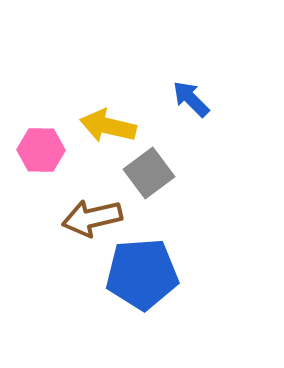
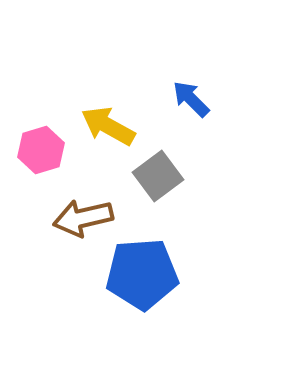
yellow arrow: rotated 16 degrees clockwise
pink hexagon: rotated 18 degrees counterclockwise
gray square: moved 9 px right, 3 px down
brown arrow: moved 9 px left
